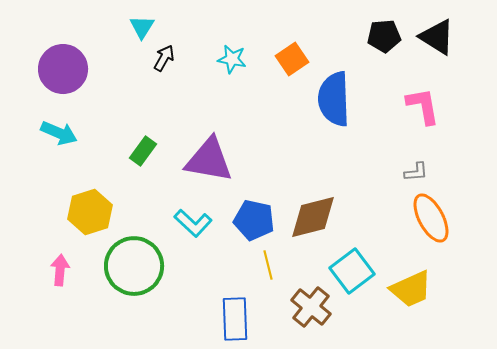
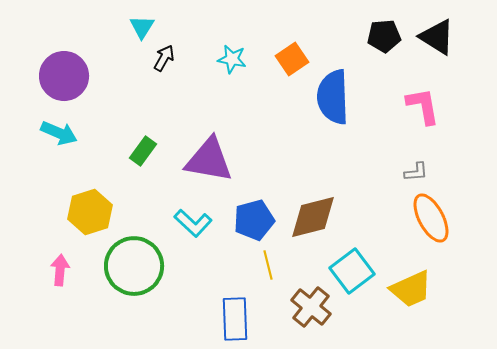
purple circle: moved 1 px right, 7 px down
blue semicircle: moved 1 px left, 2 px up
blue pentagon: rotated 27 degrees counterclockwise
